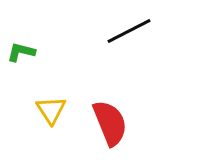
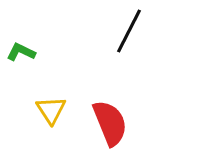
black line: rotated 36 degrees counterclockwise
green L-shape: rotated 12 degrees clockwise
